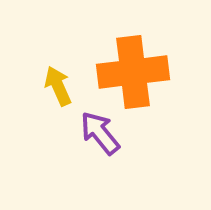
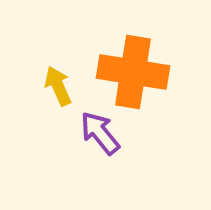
orange cross: rotated 16 degrees clockwise
